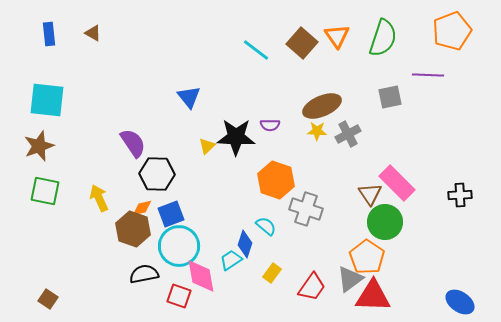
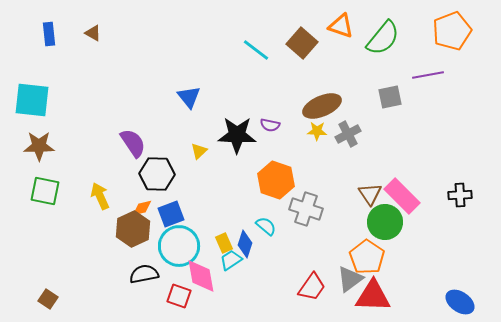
orange triangle at (337, 36): moved 4 px right, 10 px up; rotated 36 degrees counterclockwise
green semicircle at (383, 38): rotated 21 degrees clockwise
purple line at (428, 75): rotated 12 degrees counterclockwise
cyan square at (47, 100): moved 15 px left
purple semicircle at (270, 125): rotated 12 degrees clockwise
black star at (236, 137): moved 1 px right, 2 px up
brown star at (39, 146): rotated 20 degrees clockwise
yellow triangle at (207, 146): moved 8 px left, 5 px down
pink rectangle at (397, 183): moved 5 px right, 13 px down
yellow arrow at (99, 198): moved 1 px right, 2 px up
brown hexagon at (133, 229): rotated 16 degrees clockwise
yellow rectangle at (272, 273): moved 48 px left, 30 px up; rotated 60 degrees counterclockwise
